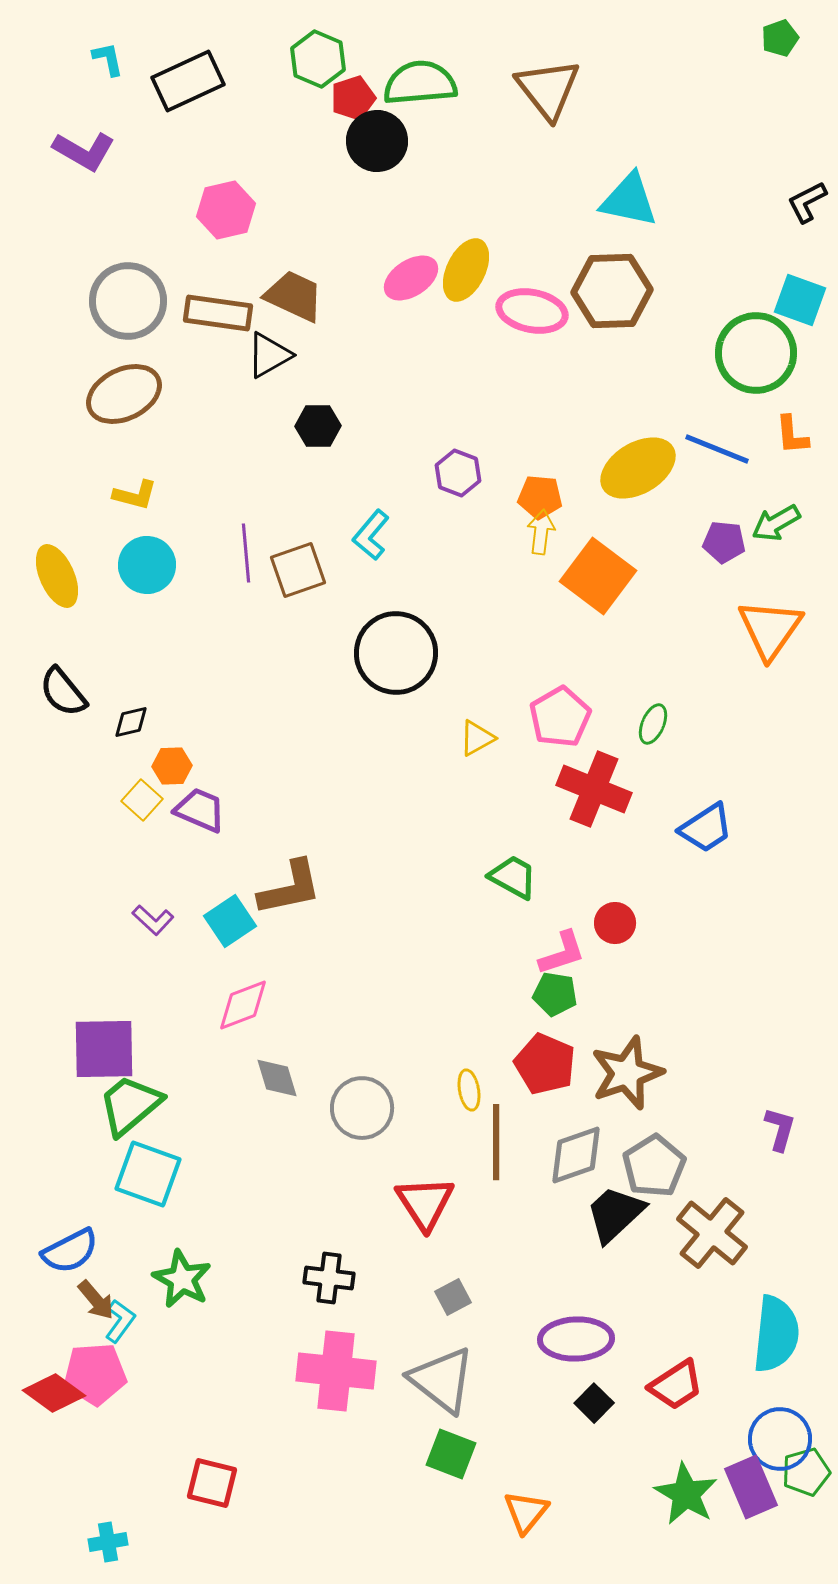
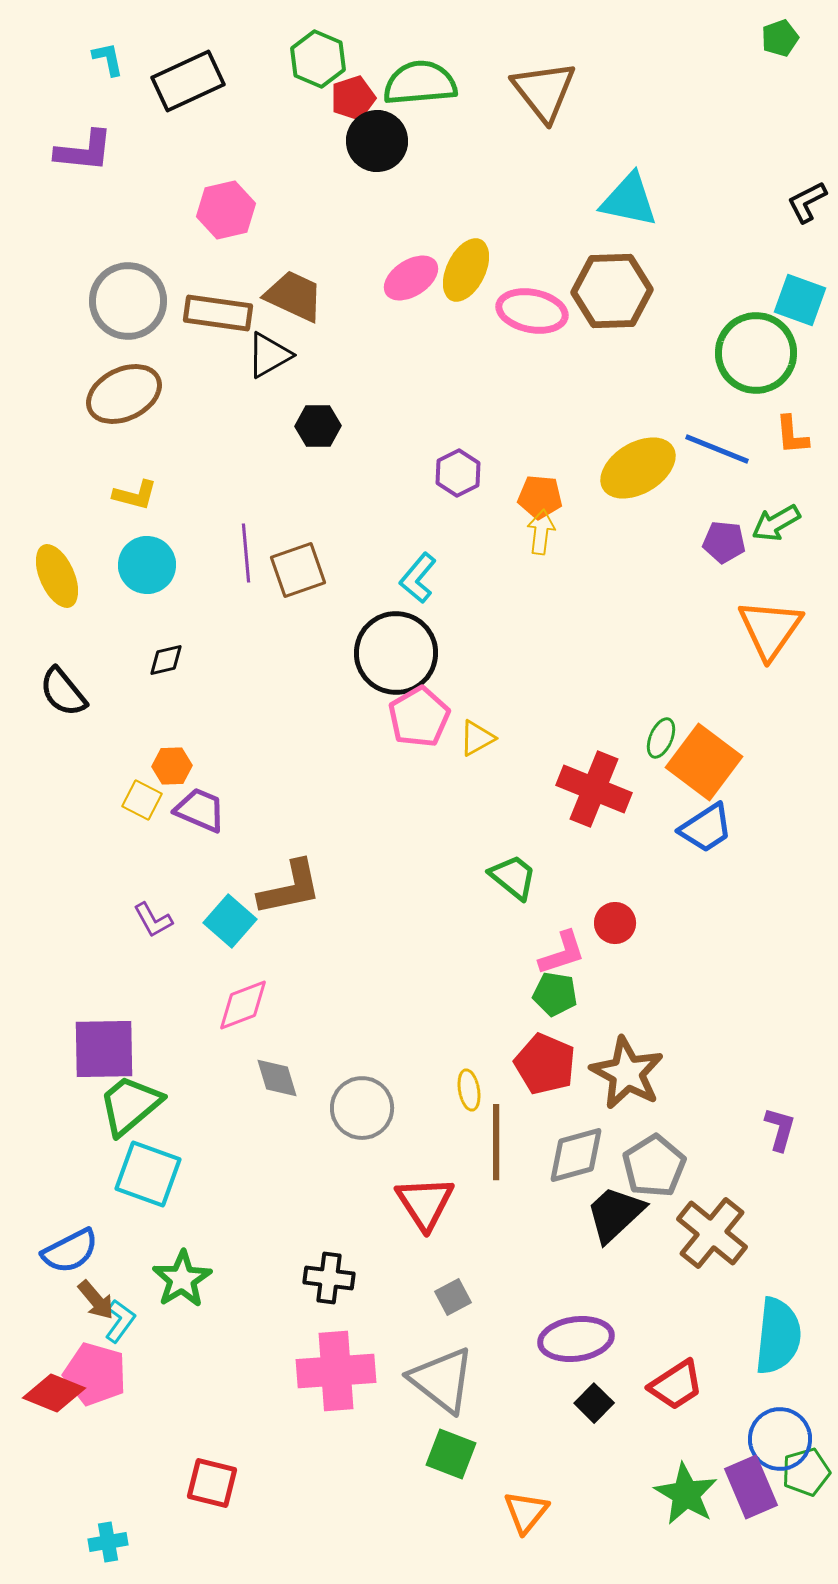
brown triangle at (548, 89): moved 4 px left, 2 px down
purple L-shape at (84, 151): rotated 24 degrees counterclockwise
purple hexagon at (458, 473): rotated 12 degrees clockwise
cyan L-shape at (371, 535): moved 47 px right, 43 px down
orange square at (598, 576): moved 106 px right, 186 px down
pink pentagon at (560, 717): moved 141 px left
black diamond at (131, 722): moved 35 px right, 62 px up
green ellipse at (653, 724): moved 8 px right, 14 px down
yellow square at (142, 800): rotated 15 degrees counterclockwise
green trapezoid at (513, 877): rotated 10 degrees clockwise
purple L-shape at (153, 920): rotated 18 degrees clockwise
cyan square at (230, 921): rotated 15 degrees counterclockwise
brown star at (627, 1073): rotated 24 degrees counterclockwise
gray diamond at (576, 1155): rotated 4 degrees clockwise
green star at (182, 1279): rotated 12 degrees clockwise
cyan semicircle at (776, 1334): moved 2 px right, 2 px down
purple ellipse at (576, 1339): rotated 6 degrees counterclockwise
pink cross at (336, 1371): rotated 10 degrees counterclockwise
pink pentagon at (95, 1374): rotated 20 degrees clockwise
red diamond at (54, 1393): rotated 14 degrees counterclockwise
